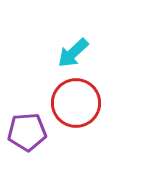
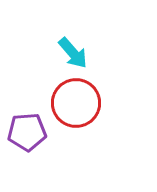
cyan arrow: rotated 88 degrees counterclockwise
